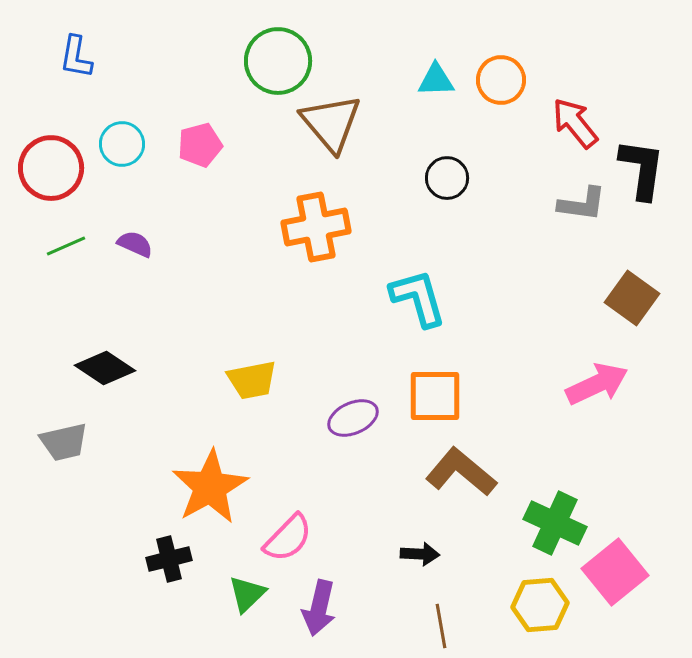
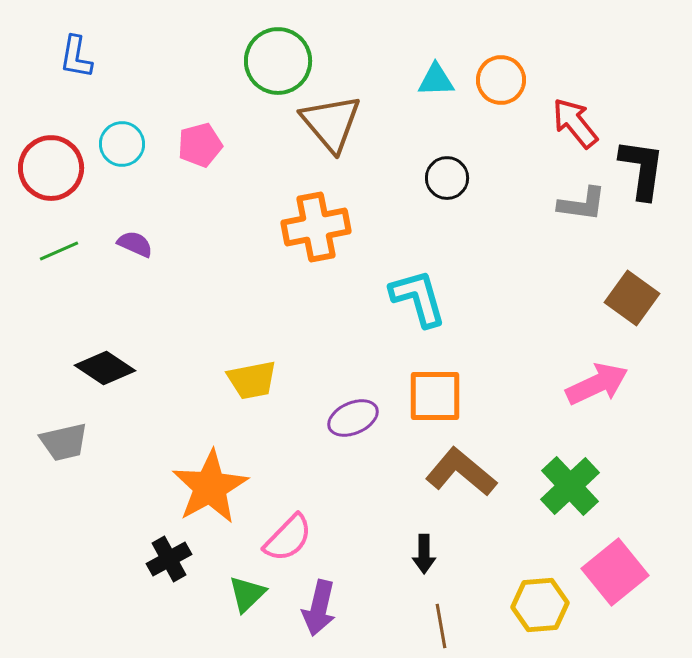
green line: moved 7 px left, 5 px down
green cross: moved 15 px right, 37 px up; rotated 22 degrees clockwise
black arrow: moved 4 px right; rotated 87 degrees clockwise
black cross: rotated 15 degrees counterclockwise
